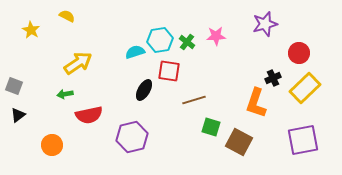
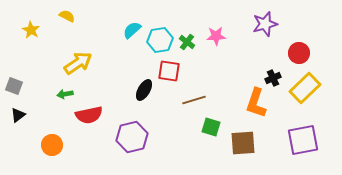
cyan semicircle: moved 3 px left, 22 px up; rotated 24 degrees counterclockwise
brown square: moved 4 px right, 1 px down; rotated 32 degrees counterclockwise
